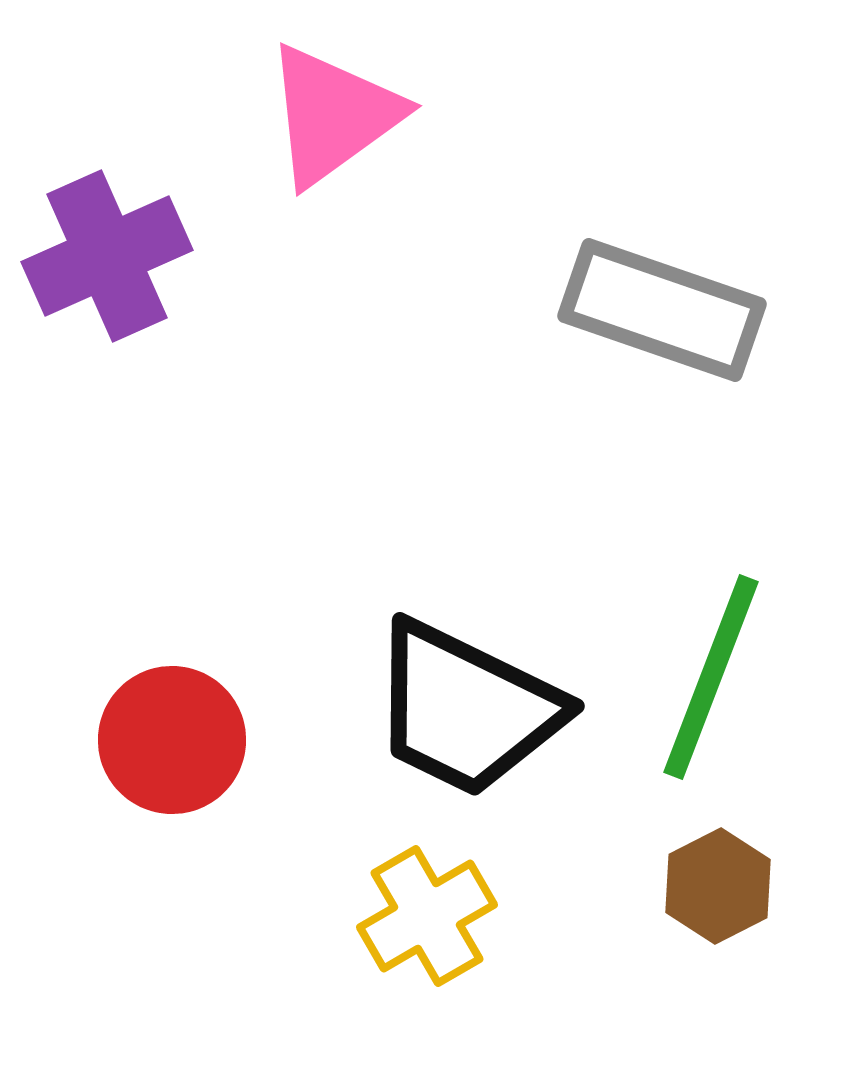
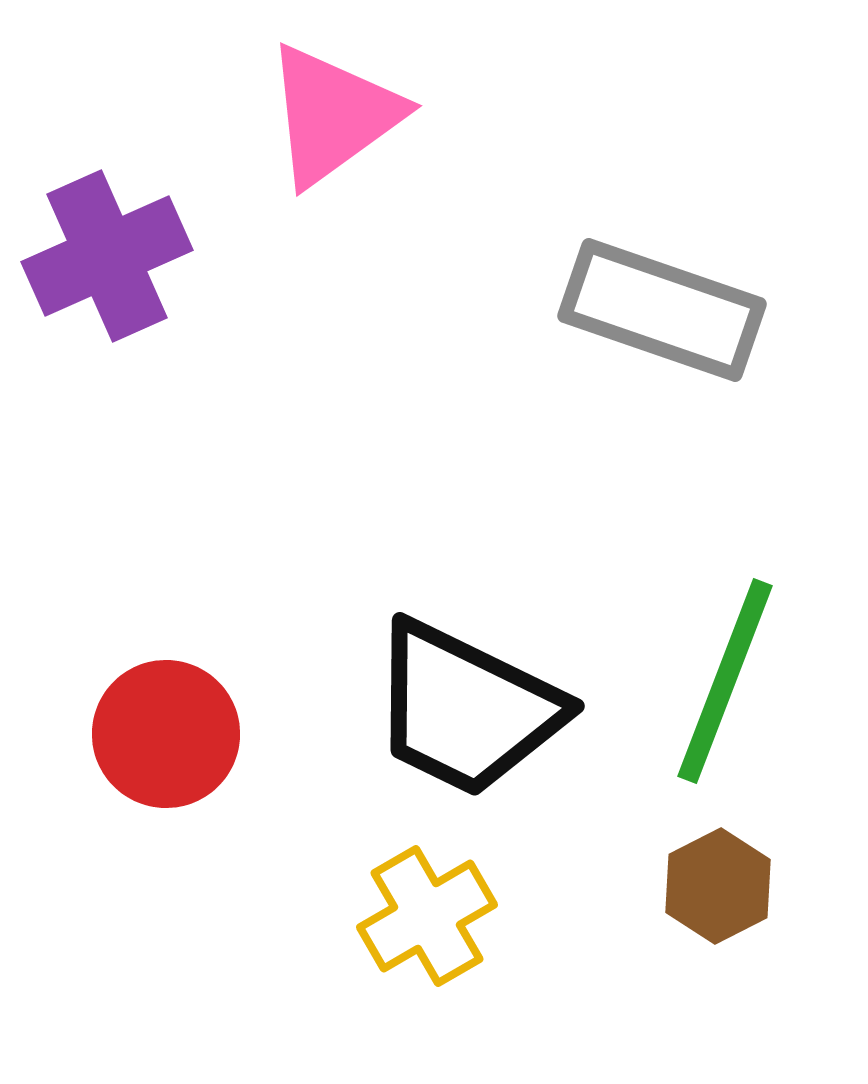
green line: moved 14 px right, 4 px down
red circle: moved 6 px left, 6 px up
